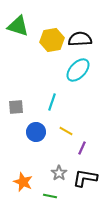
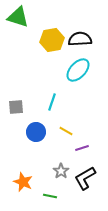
green triangle: moved 9 px up
purple line: rotated 48 degrees clockwise
gray star: moved 2 px right, 2 px up
black L-shape: rotated 40 degrees counterclockwise
